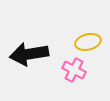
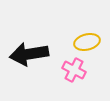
yellow ellipse: moved 1 px left
